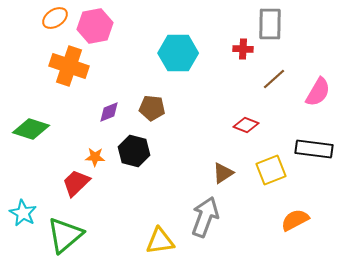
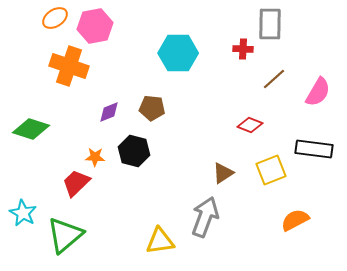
red diamond: moved 4 px right
